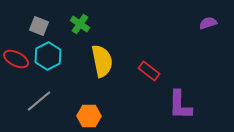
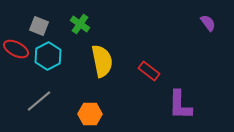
purple semicircle: rotated 72 degrees clockwise
red ellipse: moved 10 px up
orange hexagon: moved 1 px right, 2 px up
